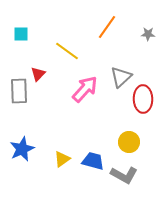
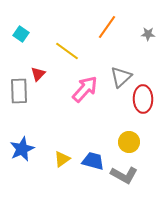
cyan square: rotated 35 degrees clockwise
